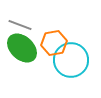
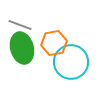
green ellipse: rotated 32 degrees clockwise
cyan circle: moved 2 px down
